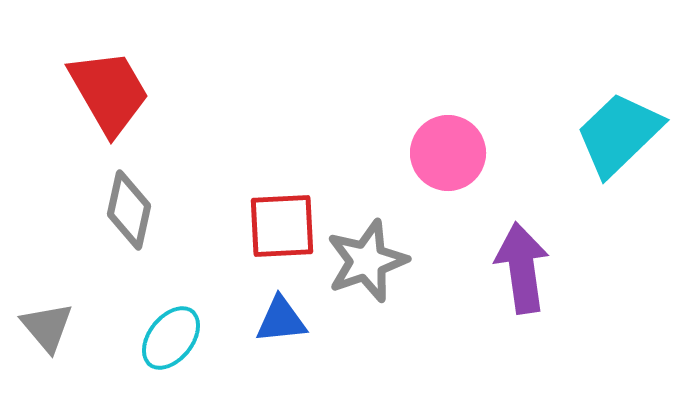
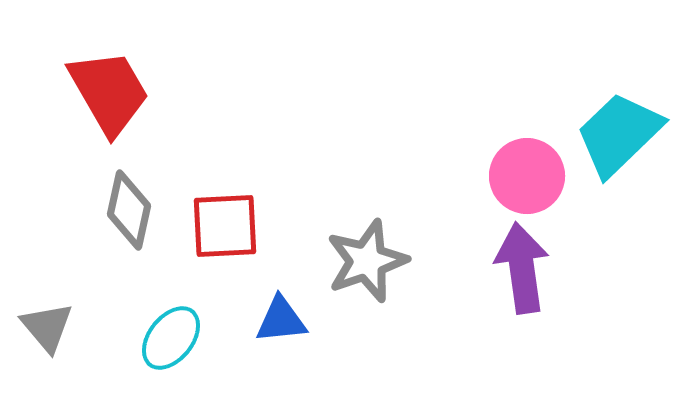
pink circle: moved 79 px right, 23 px down
red square: moved 57 px left
